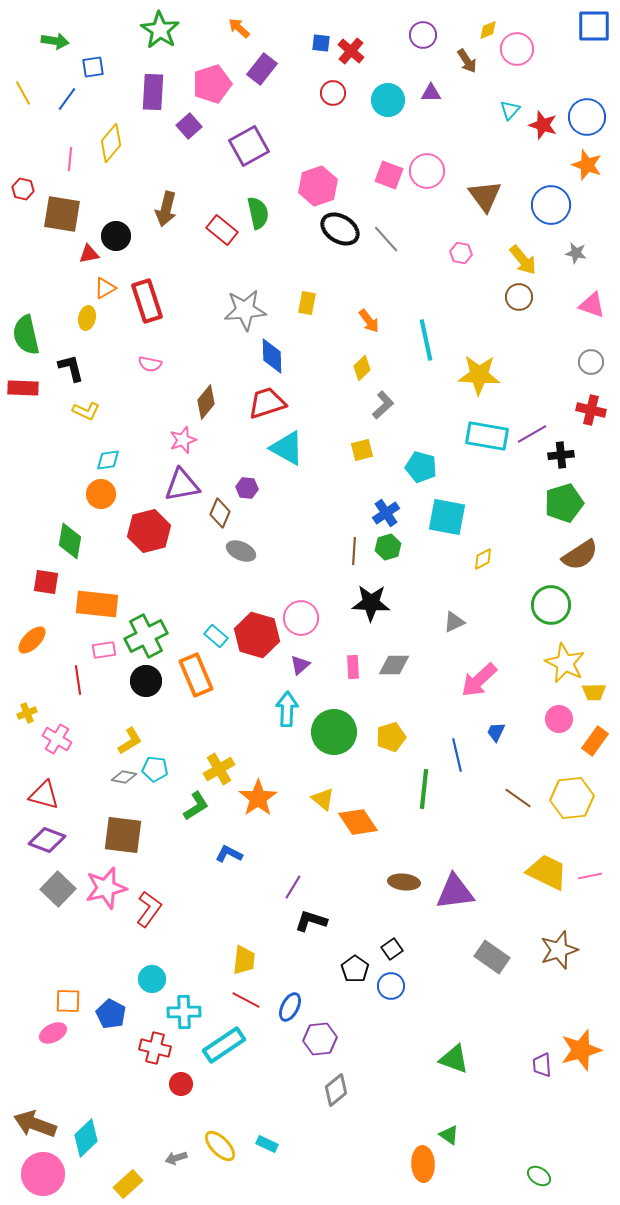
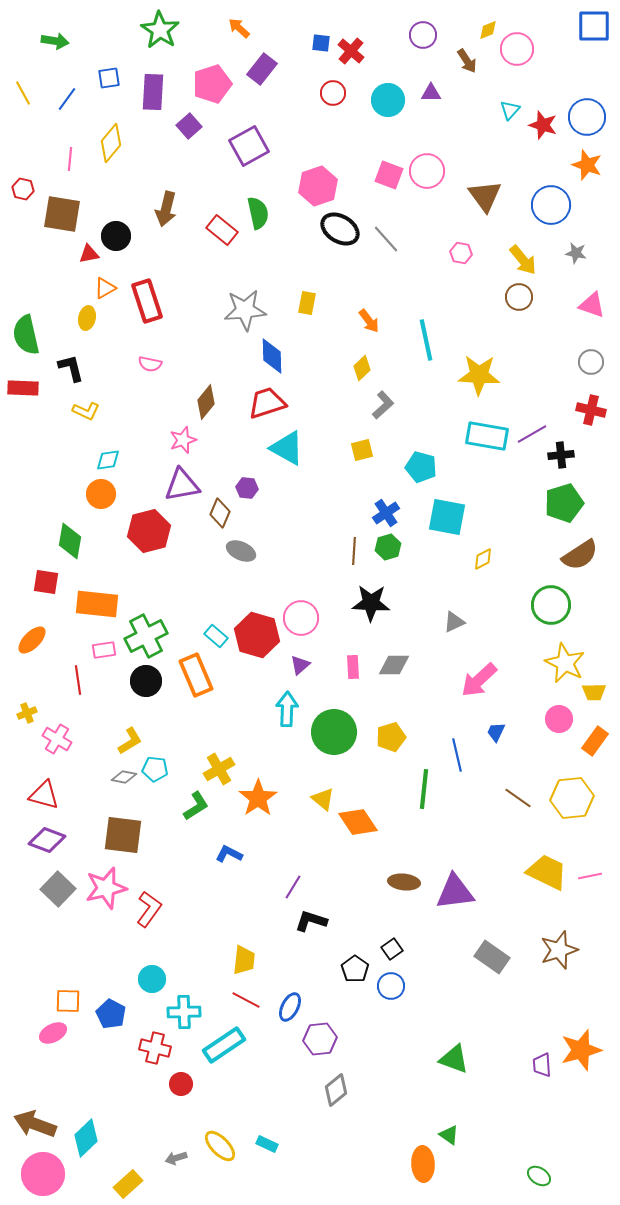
blue square at (93, 67): moved 16 px right, 11 px down
